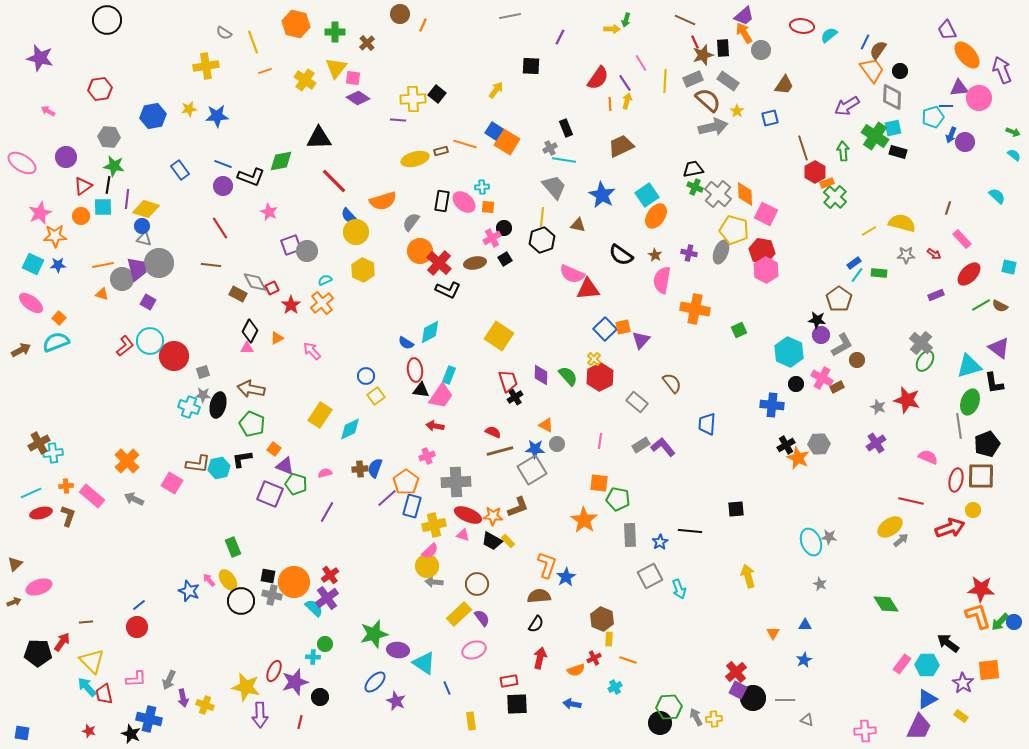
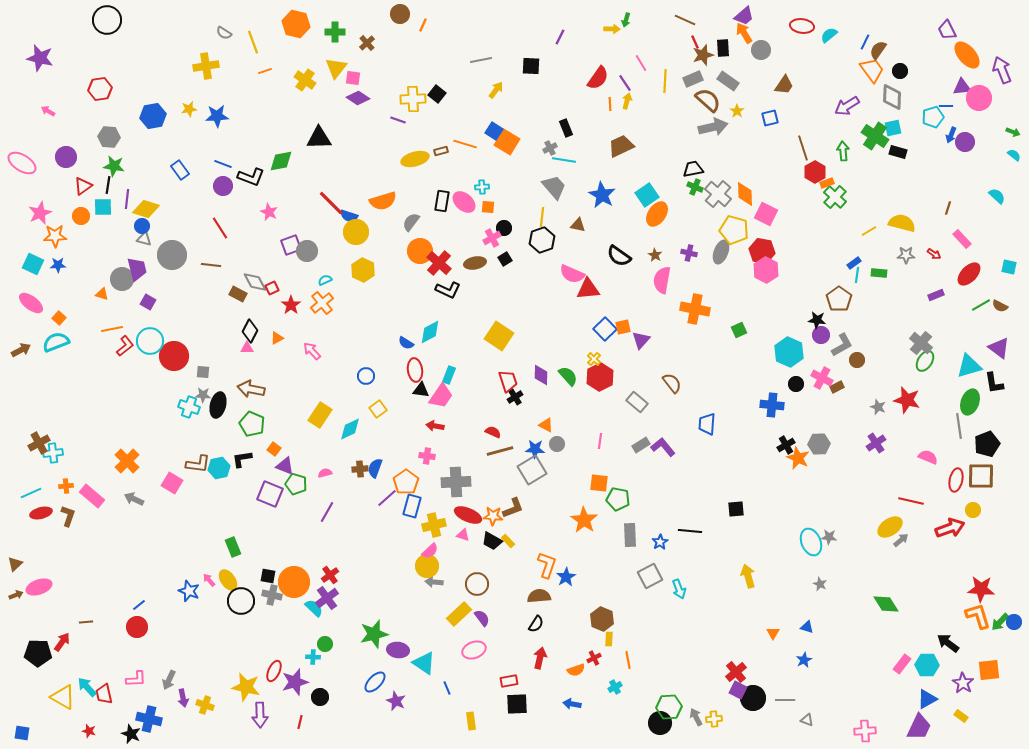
gray line at (510, 16): moved 29 px left, 44 px down
purple triangle at (959, 88): moved 3 px right, 1 px up
purple line at (398, 120): rotated 14 degrees clockwise
red line at (334, 181): moved 3 px left, 22 px down
blue semicircle at (349, 216): rotated 30 degrees counterclockwise
orange ellipse at (656, 216): moved 1 px right, 2 px up
black semicircle at (621, 255): moved 2 px left, 1 px down
gray circle at (159, 263): moved 13 px right, 8 px up
orange line at (103, 265): moved 9 px right, 64 px down
cyan line at (857, 275): rotated 28 degrees counterclockwise
gray square at (203, 372): rotated 24 degrees clockwise
yellow square at (376, 396): moved 2 px right, 13 px down
pink cross at (427, 456): rotated 28 degrees clockwise
brown L-shape at (518, 507): moved 5 px left, 1 px down
brown arrow at (14, 602): moved 2 px right, 7 px up
blue triangle at (805, 625): moved 2 px right, 2 px down; rotated 16 degrees clockwise
orange line at (628, 660): rotated 60 degrees clockwise
yellow triangle at (92, 661): moved 29 px left, 36 px down; rotated 16 degrees counterclockwise
